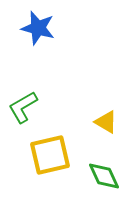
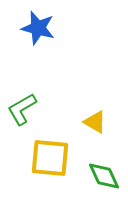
green L-shape: moved 1 px left, 2 px down
yellow triangle: moved 11 px left
yellow square: moved 3 px down; rotated 18 degrees clockwise
